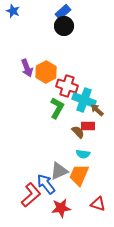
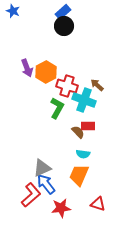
brown arrow: moved 25 px up
gray triangle: moved 17 px left, 3 px up
